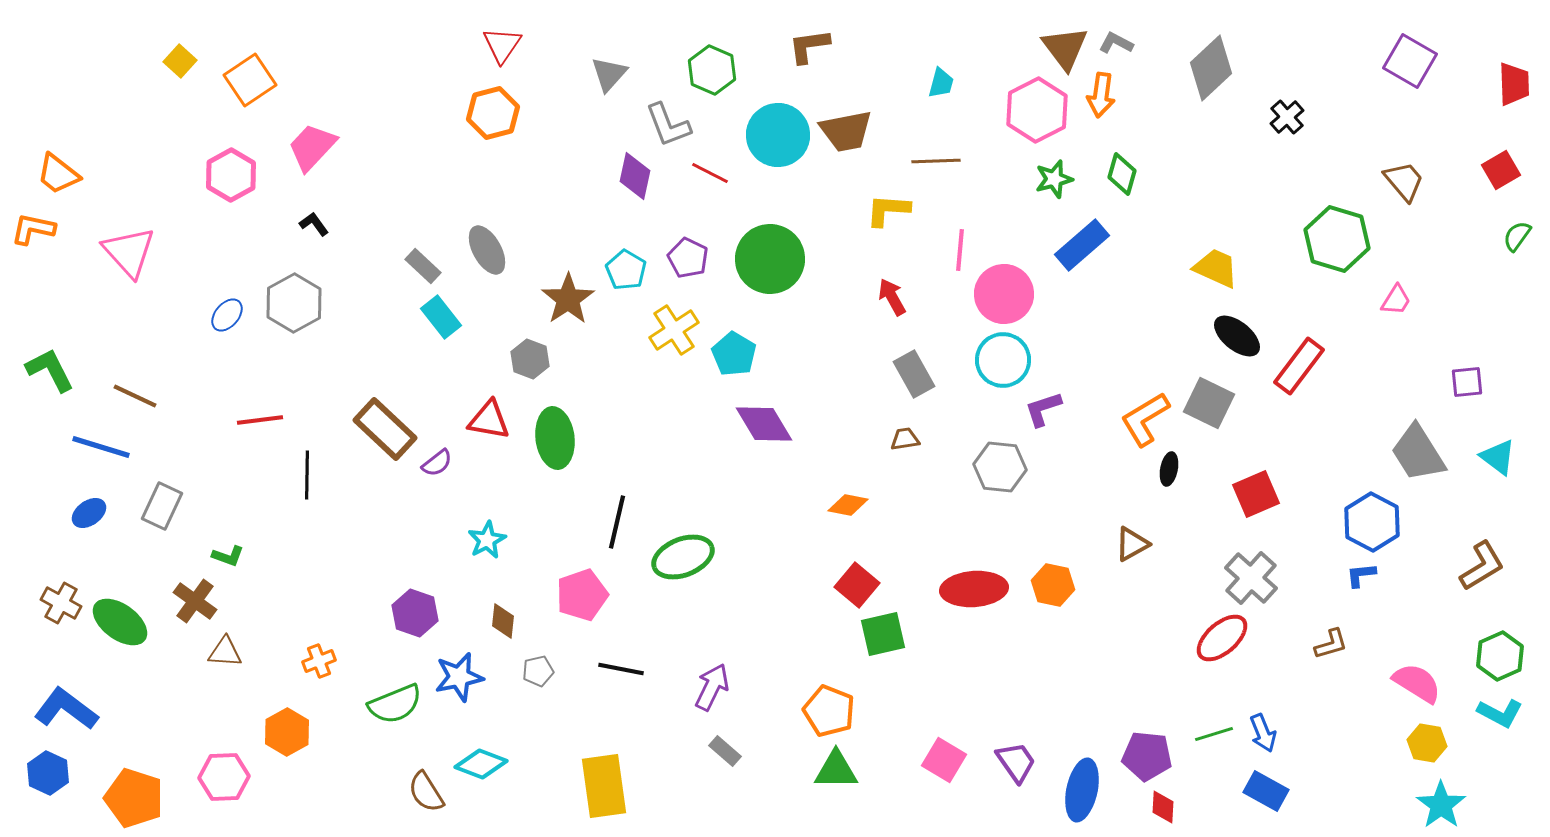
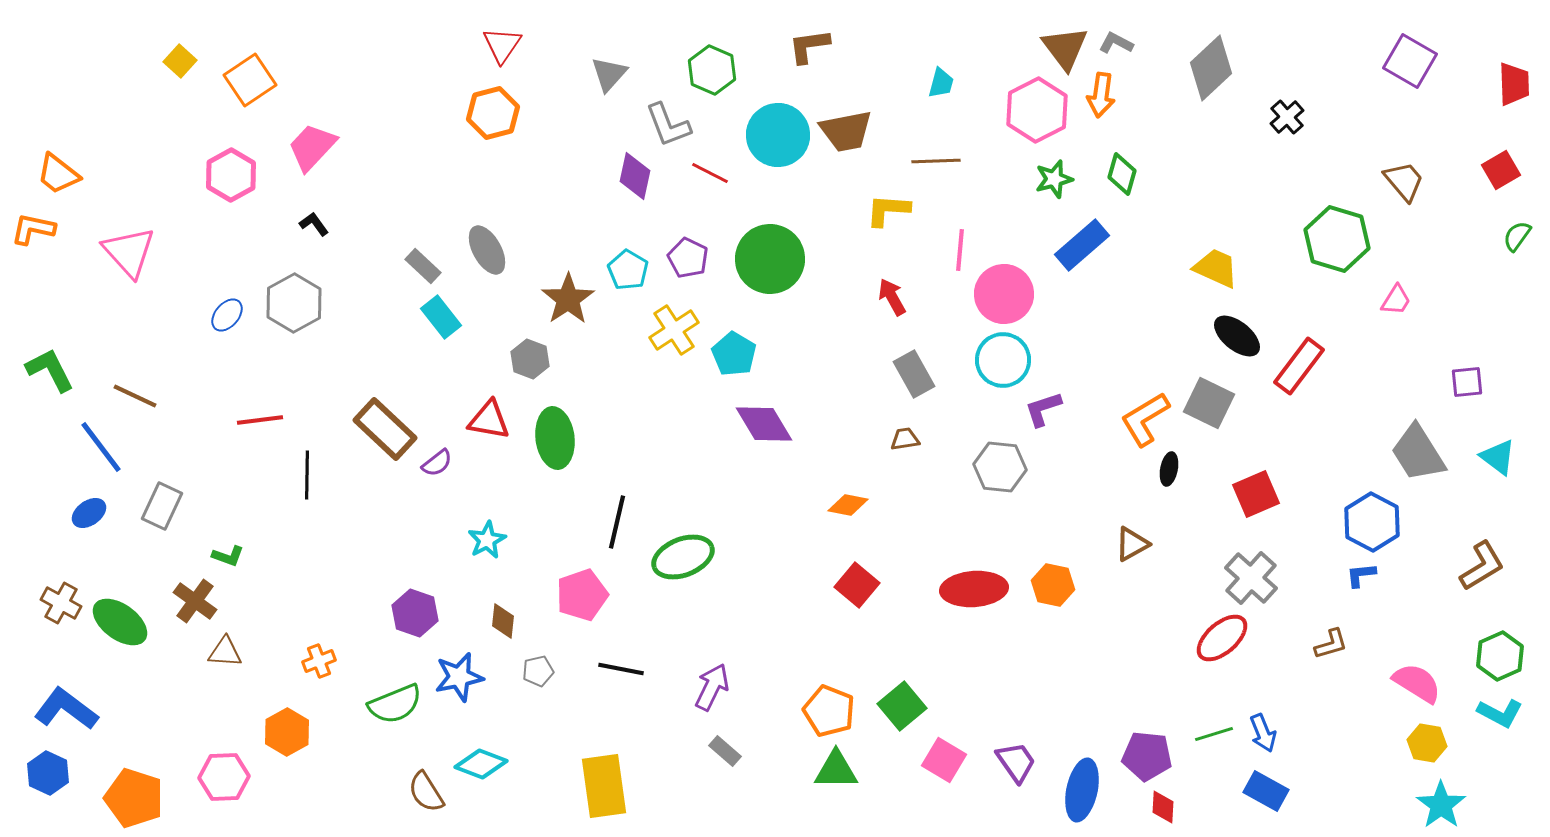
cyan pentagon at (626, 270): moved 2 px right
blue line at (101, 447): rotated 36 degrees clockwise
green square at (883, 634): moved 19 px right, 72 px down; rotated 27 degrees counterclockwise
